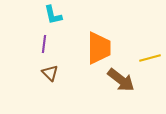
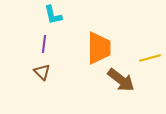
brown triangle: moved 8 px left, 1 px up
